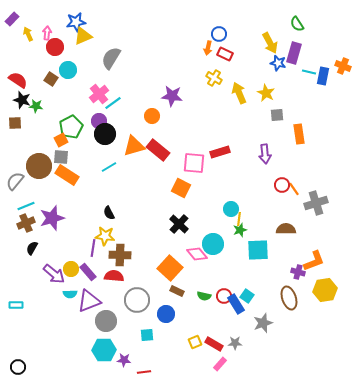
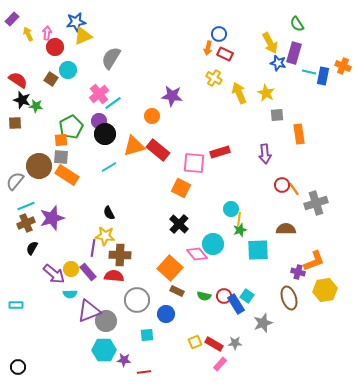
orange square at (61, 140): rotated 24 degrees clockwise
purple triangle at (89, 301): moved 10 px down
